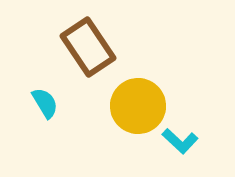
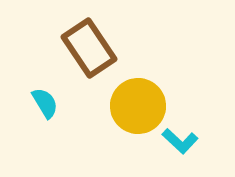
brown rectangle: moved 1 px right, 1 px down
